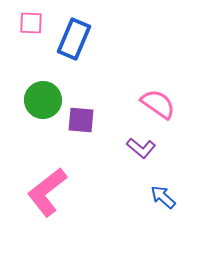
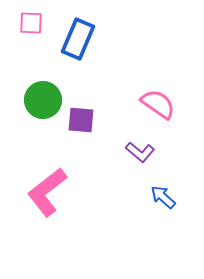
blue rectangle: moved 4 px right
purple L-shape: moved 1 px left, 4 px down
